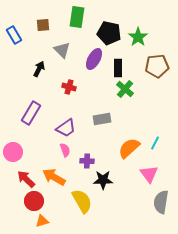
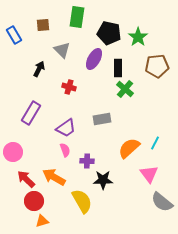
gray semicircle: moved 1 px right; rotated 60 degrees counterclockwise
